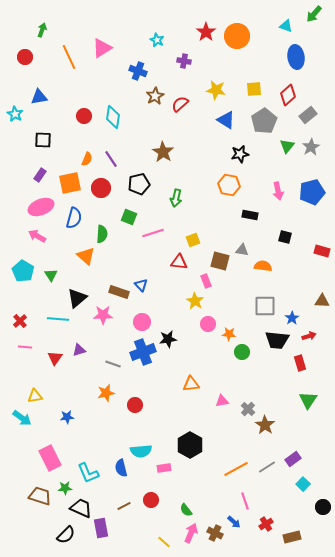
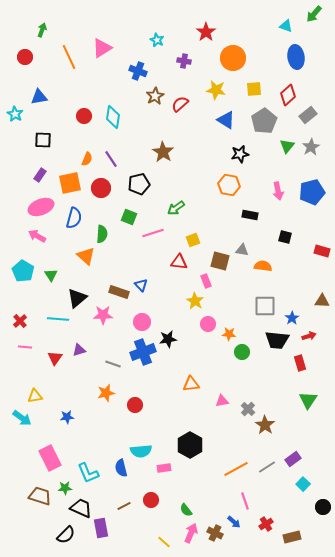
orange circle at (237, 36): moved 4 px left, 22 px down
green arrow at (176, 198): moved 10 px down; rotated 42 degrees clockwise
